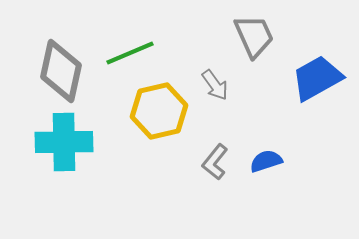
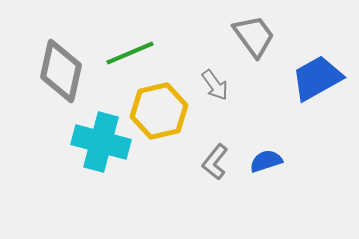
gray trapezoid: rotated 12 degrees counterclockwise
cyan cross: moved 37 px right; rotated 16 degrees clockwise
